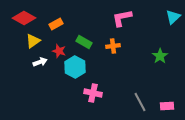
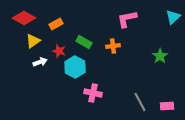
pink L-shape: moved 5 px right, 1 px down
